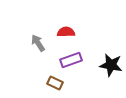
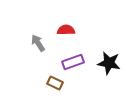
red semicircle: moved 2 px up
purple rectangle: moved 2 px right, 2 px down
black star: moved 2 px left, 2 px up
